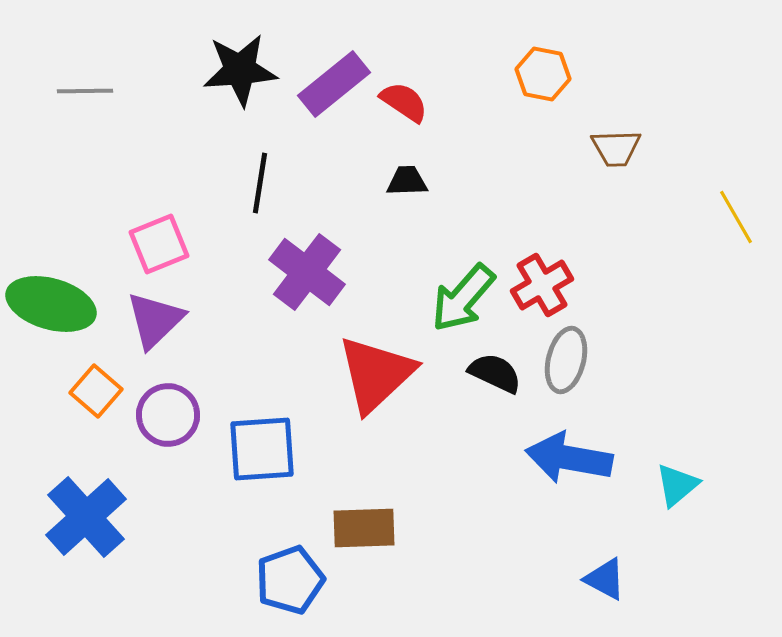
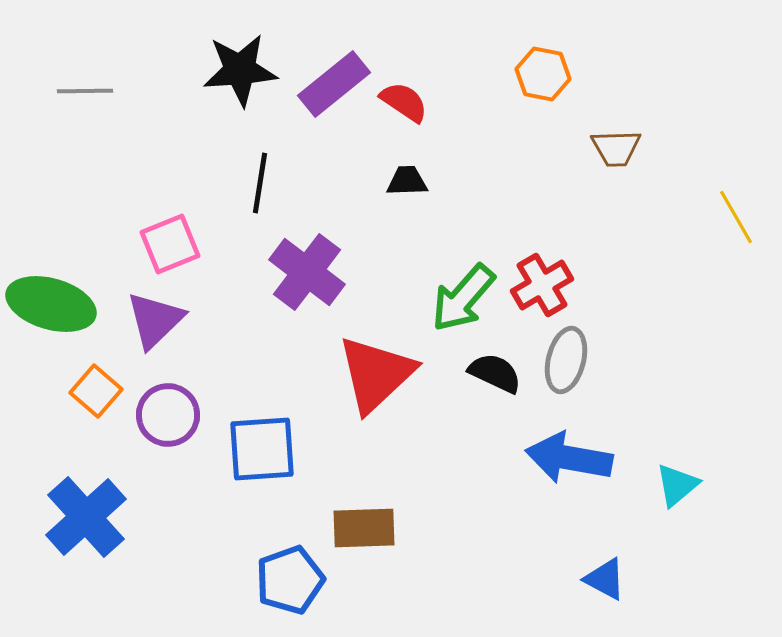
pink square: moved 11 px right
